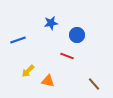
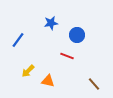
blue line: rotated 35 degrees counterclockwise
